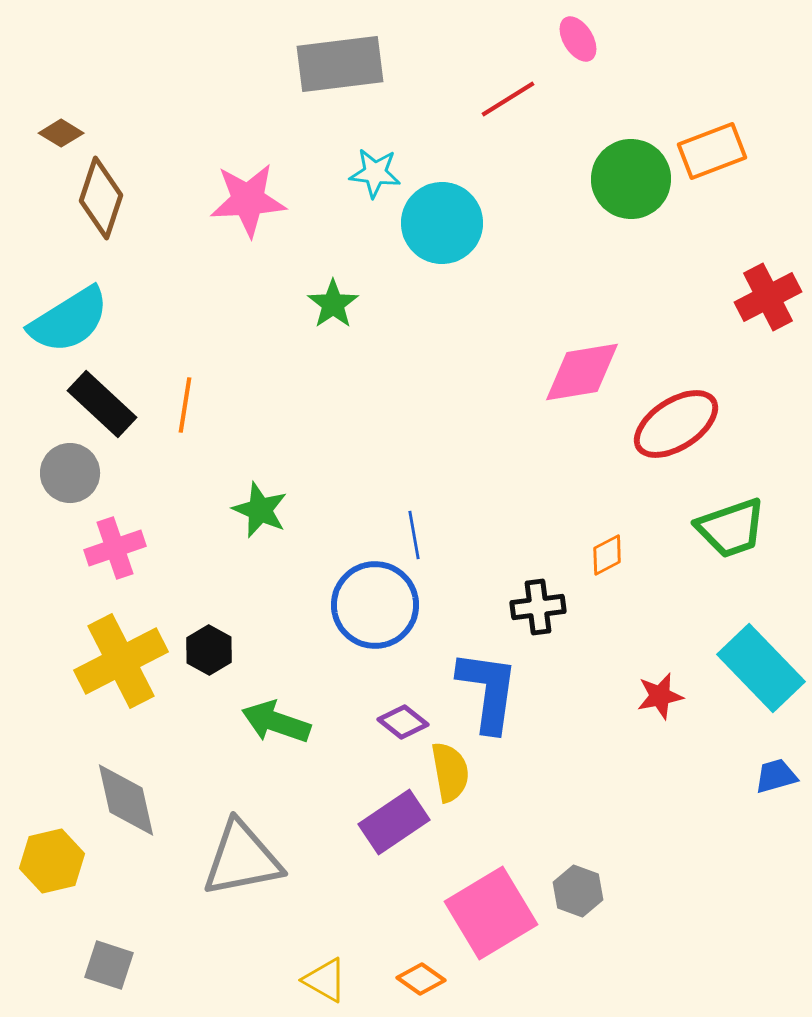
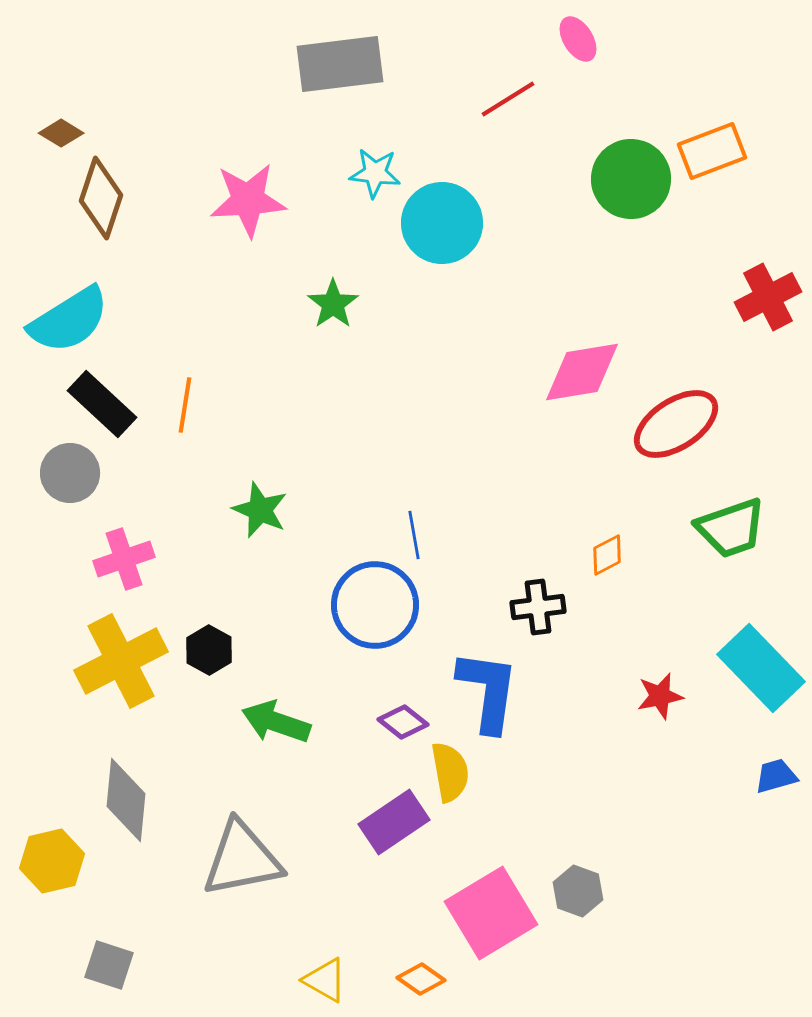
pink cross at (115, 548): moved 9 px right, 11 px down
gray diamond at (126, 800): rotated 18 degrees clockwise
